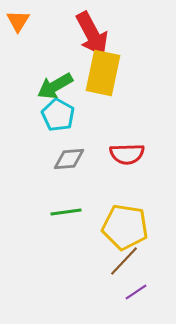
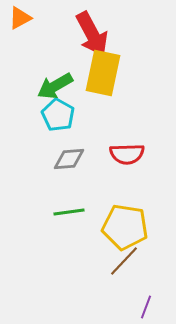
orange triangle: moved 2 px right, 3 px up; rotated 30 degrees clockwise
green line: moved 3 px right
purple line: moved 10 px right, 15 px down; rotated 35 degrees counterclockwise
